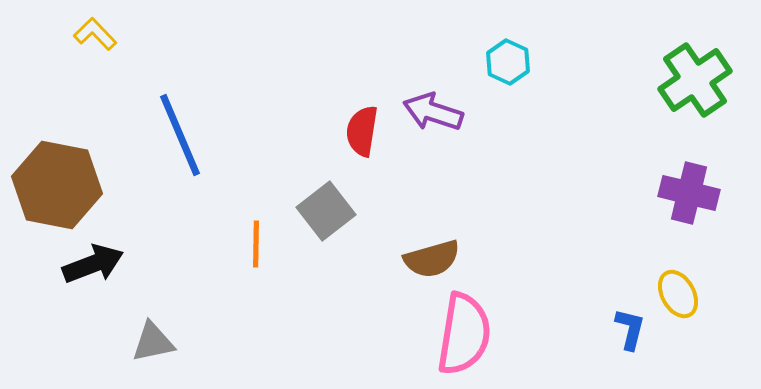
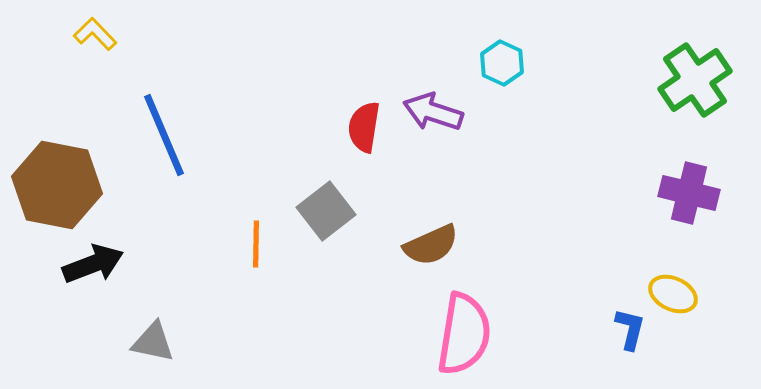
cyan hexagon: moved 6 px left, 1 px down
red semicircle: moved 2 px right, 4 px up
blue line: moved 16 px left
brown semicircle: moved 1 px left, 14 px up; rotated 8 degrees counterclockwise
yellow ellipse: moved 5 px left; rotated 36 degrees counterclockwise
gray triangle: rotated 24 degrees clockwise
